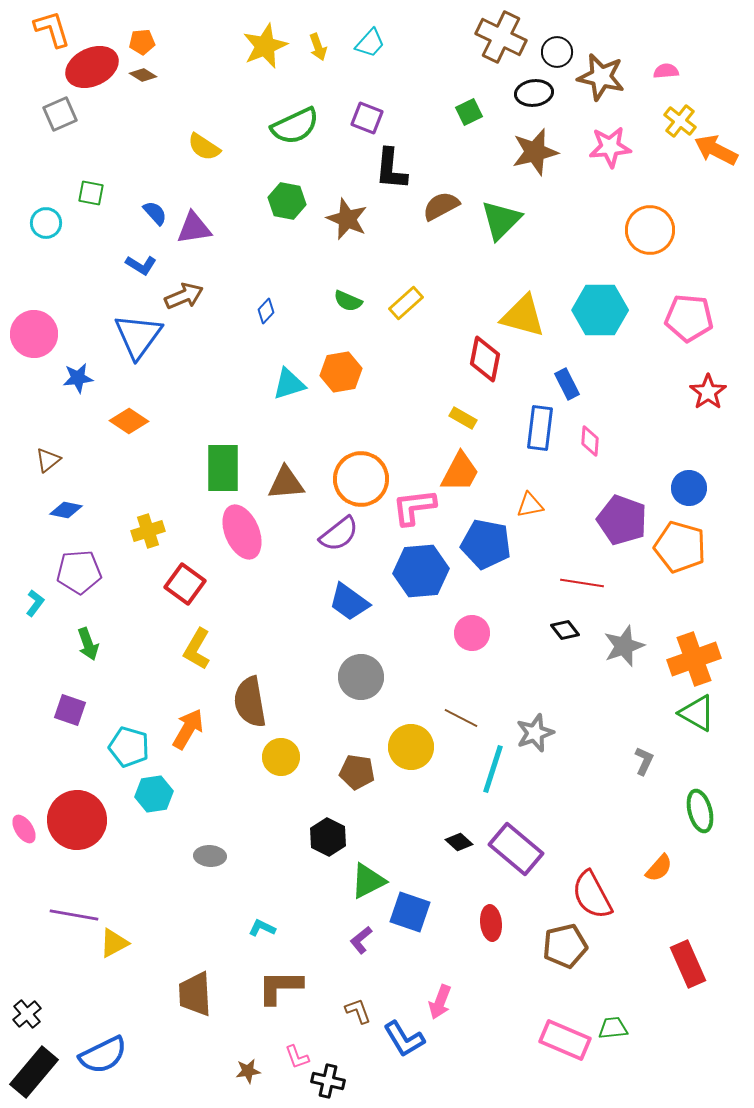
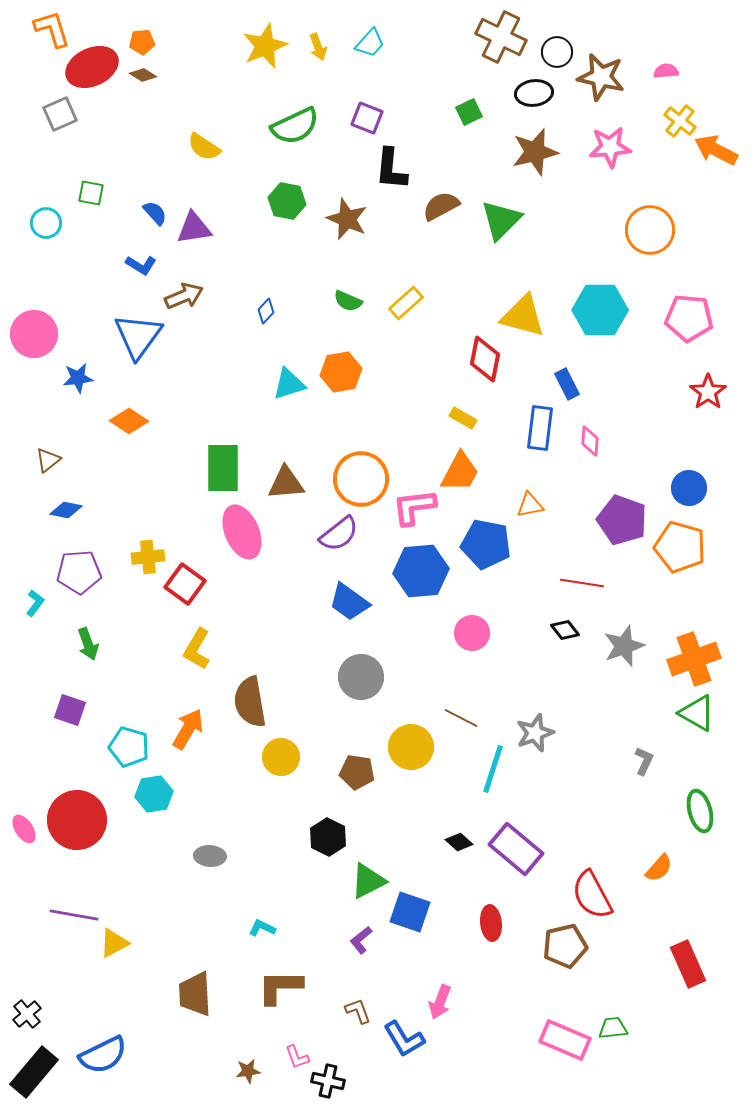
yellow cross at (148, 531): moved 26 px down; rotated 12 degrees clockwise
